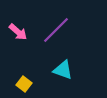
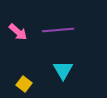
purple line: moved 2 px right; rotated 40 degrees clockwise
cyan triangle: rotated 40 degrees clockwise
